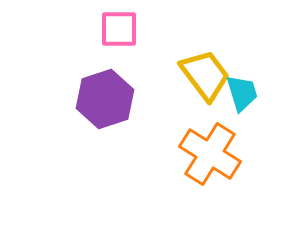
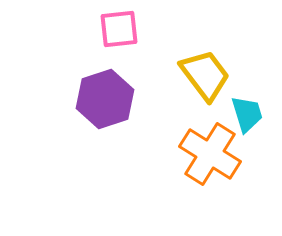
pink square: rotated 6 degrees counterclockwise
cyan trapezoid: moved 5 px right, 21 px down
